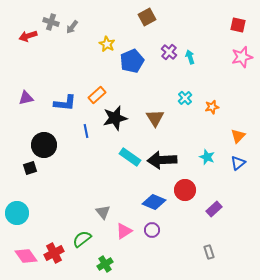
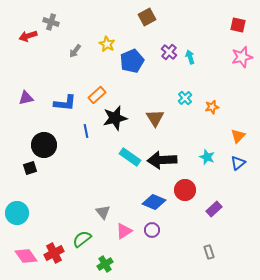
gray arrow: moved 3 px right, 24 px down
